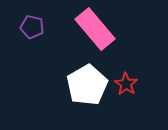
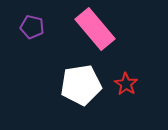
white pentagon: moved 6 px left; rotated 21 degrees clockwise
